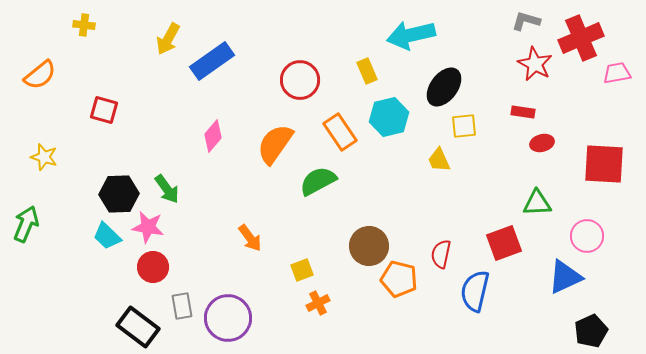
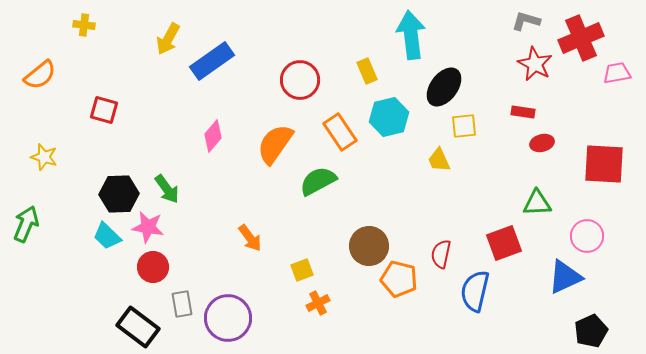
cyan arrow at (411, 35): rotated 96 degrees clockwise
gray rectangle at (182, 306): moved 2 px up
